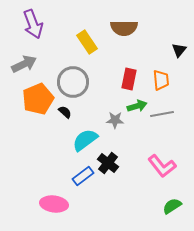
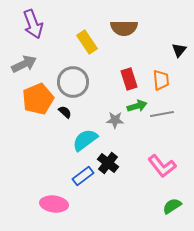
red rectangle: rotated 30 degrees counterclockwise
